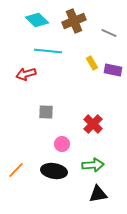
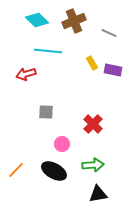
black ellipse: rotated 20 degrees clockwise
